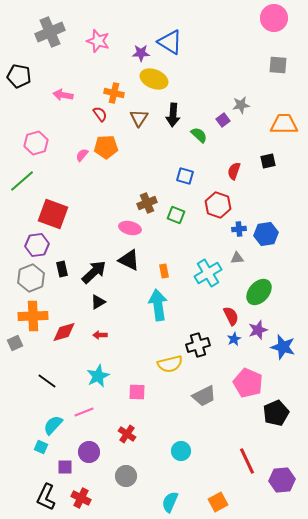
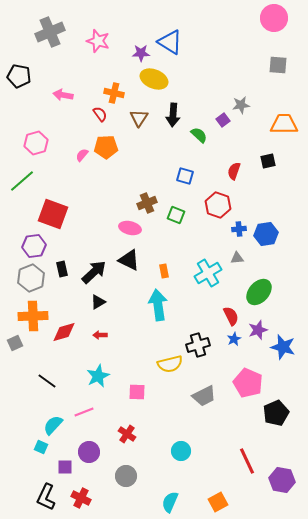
purple hexagon at (37, 245): moved 3 px left, 1 px down
purple hexagon at (282, 480): rotated 15 degrees clockwise
